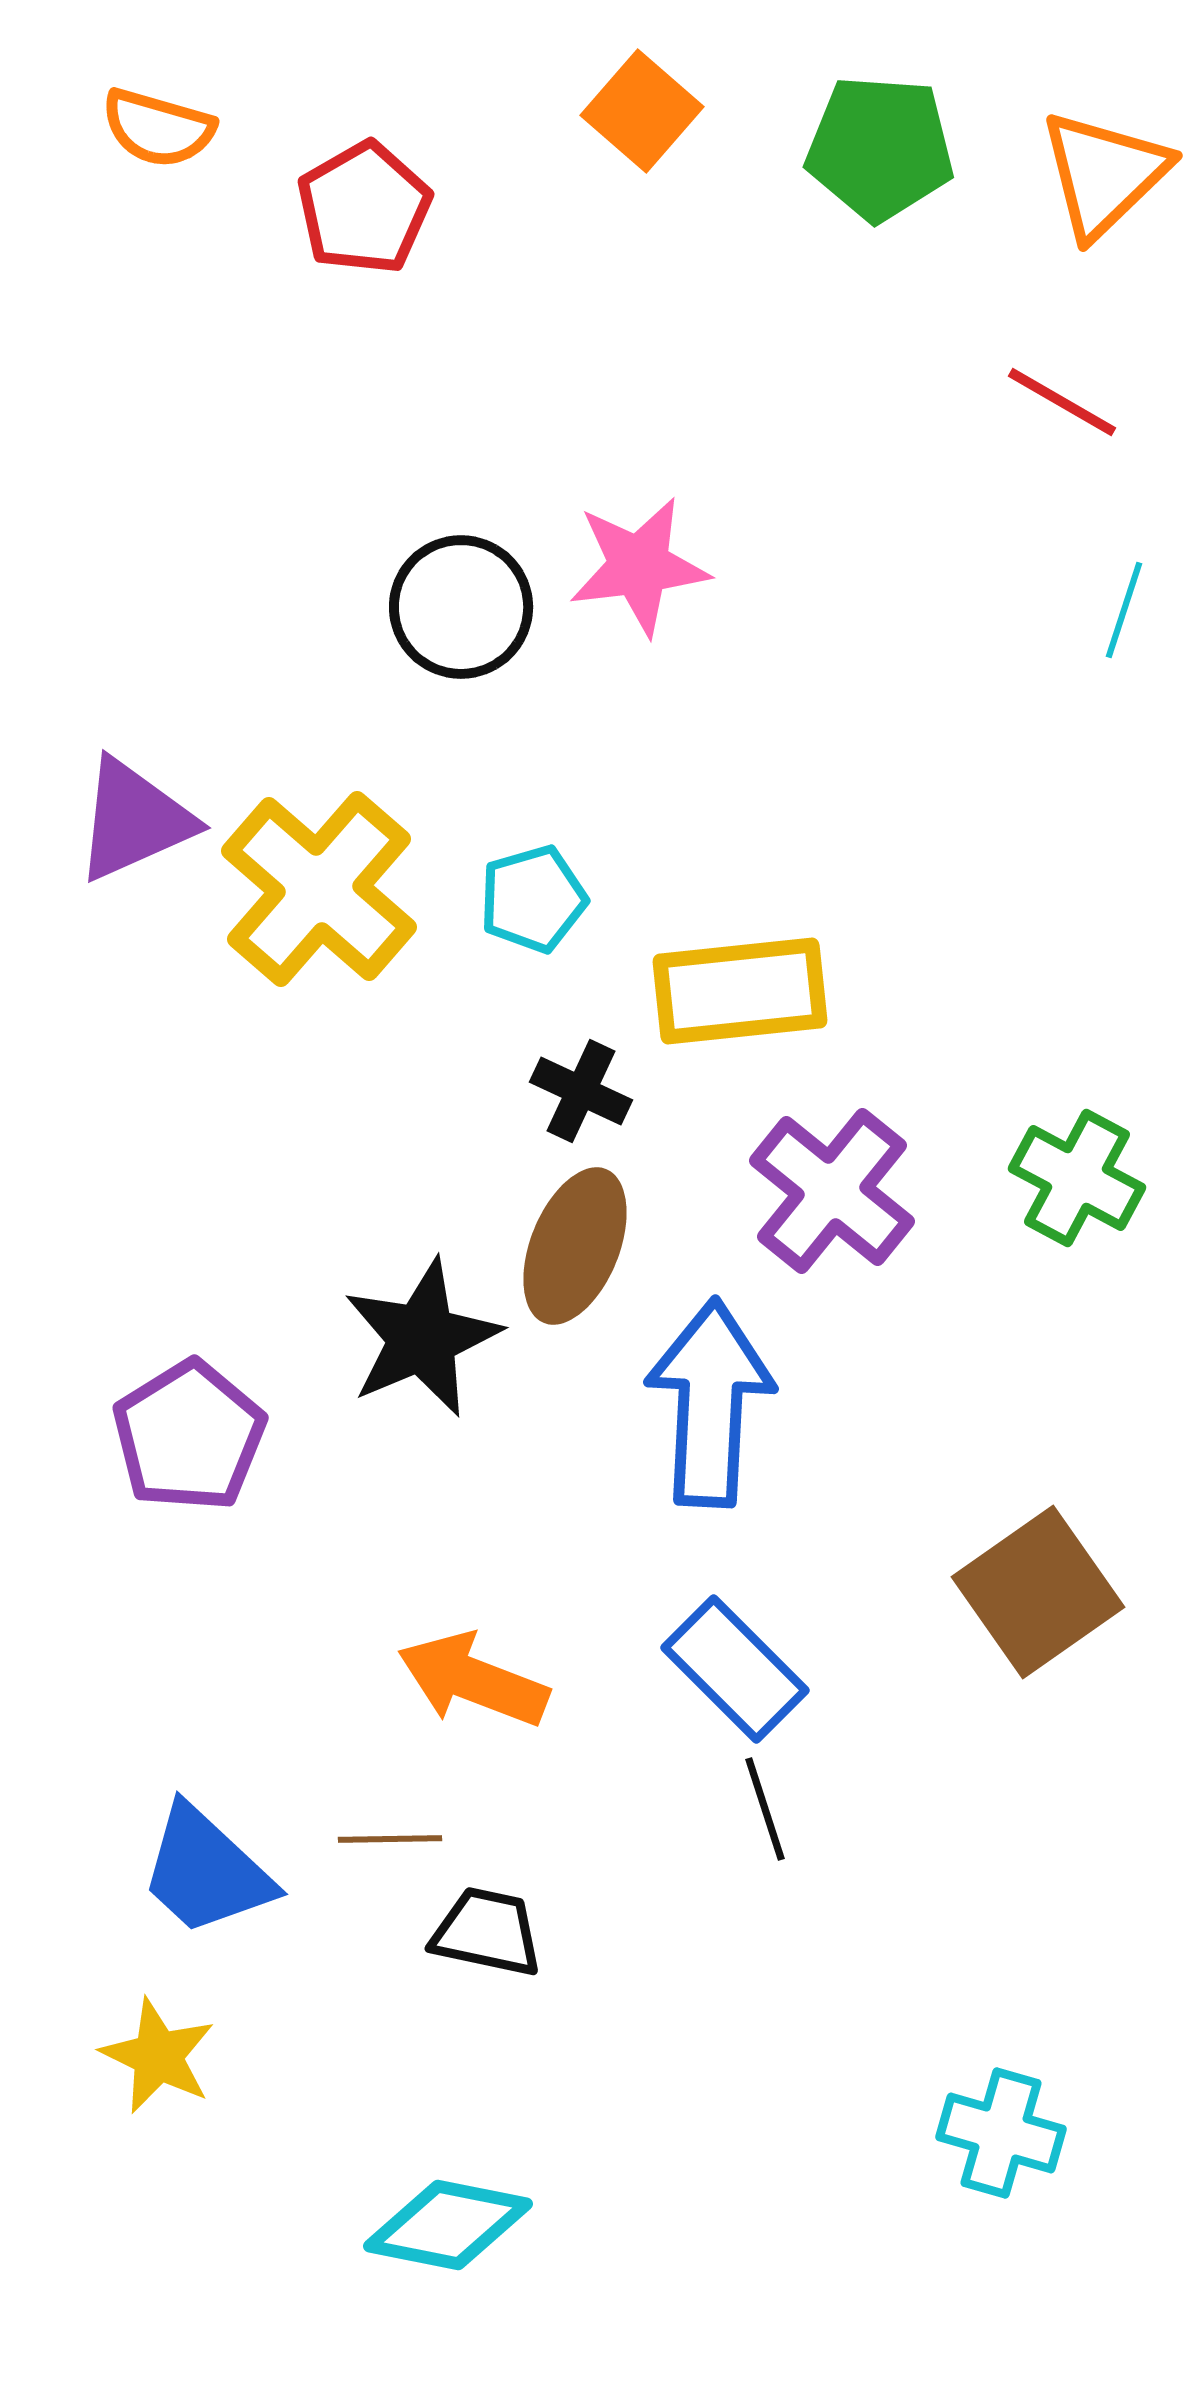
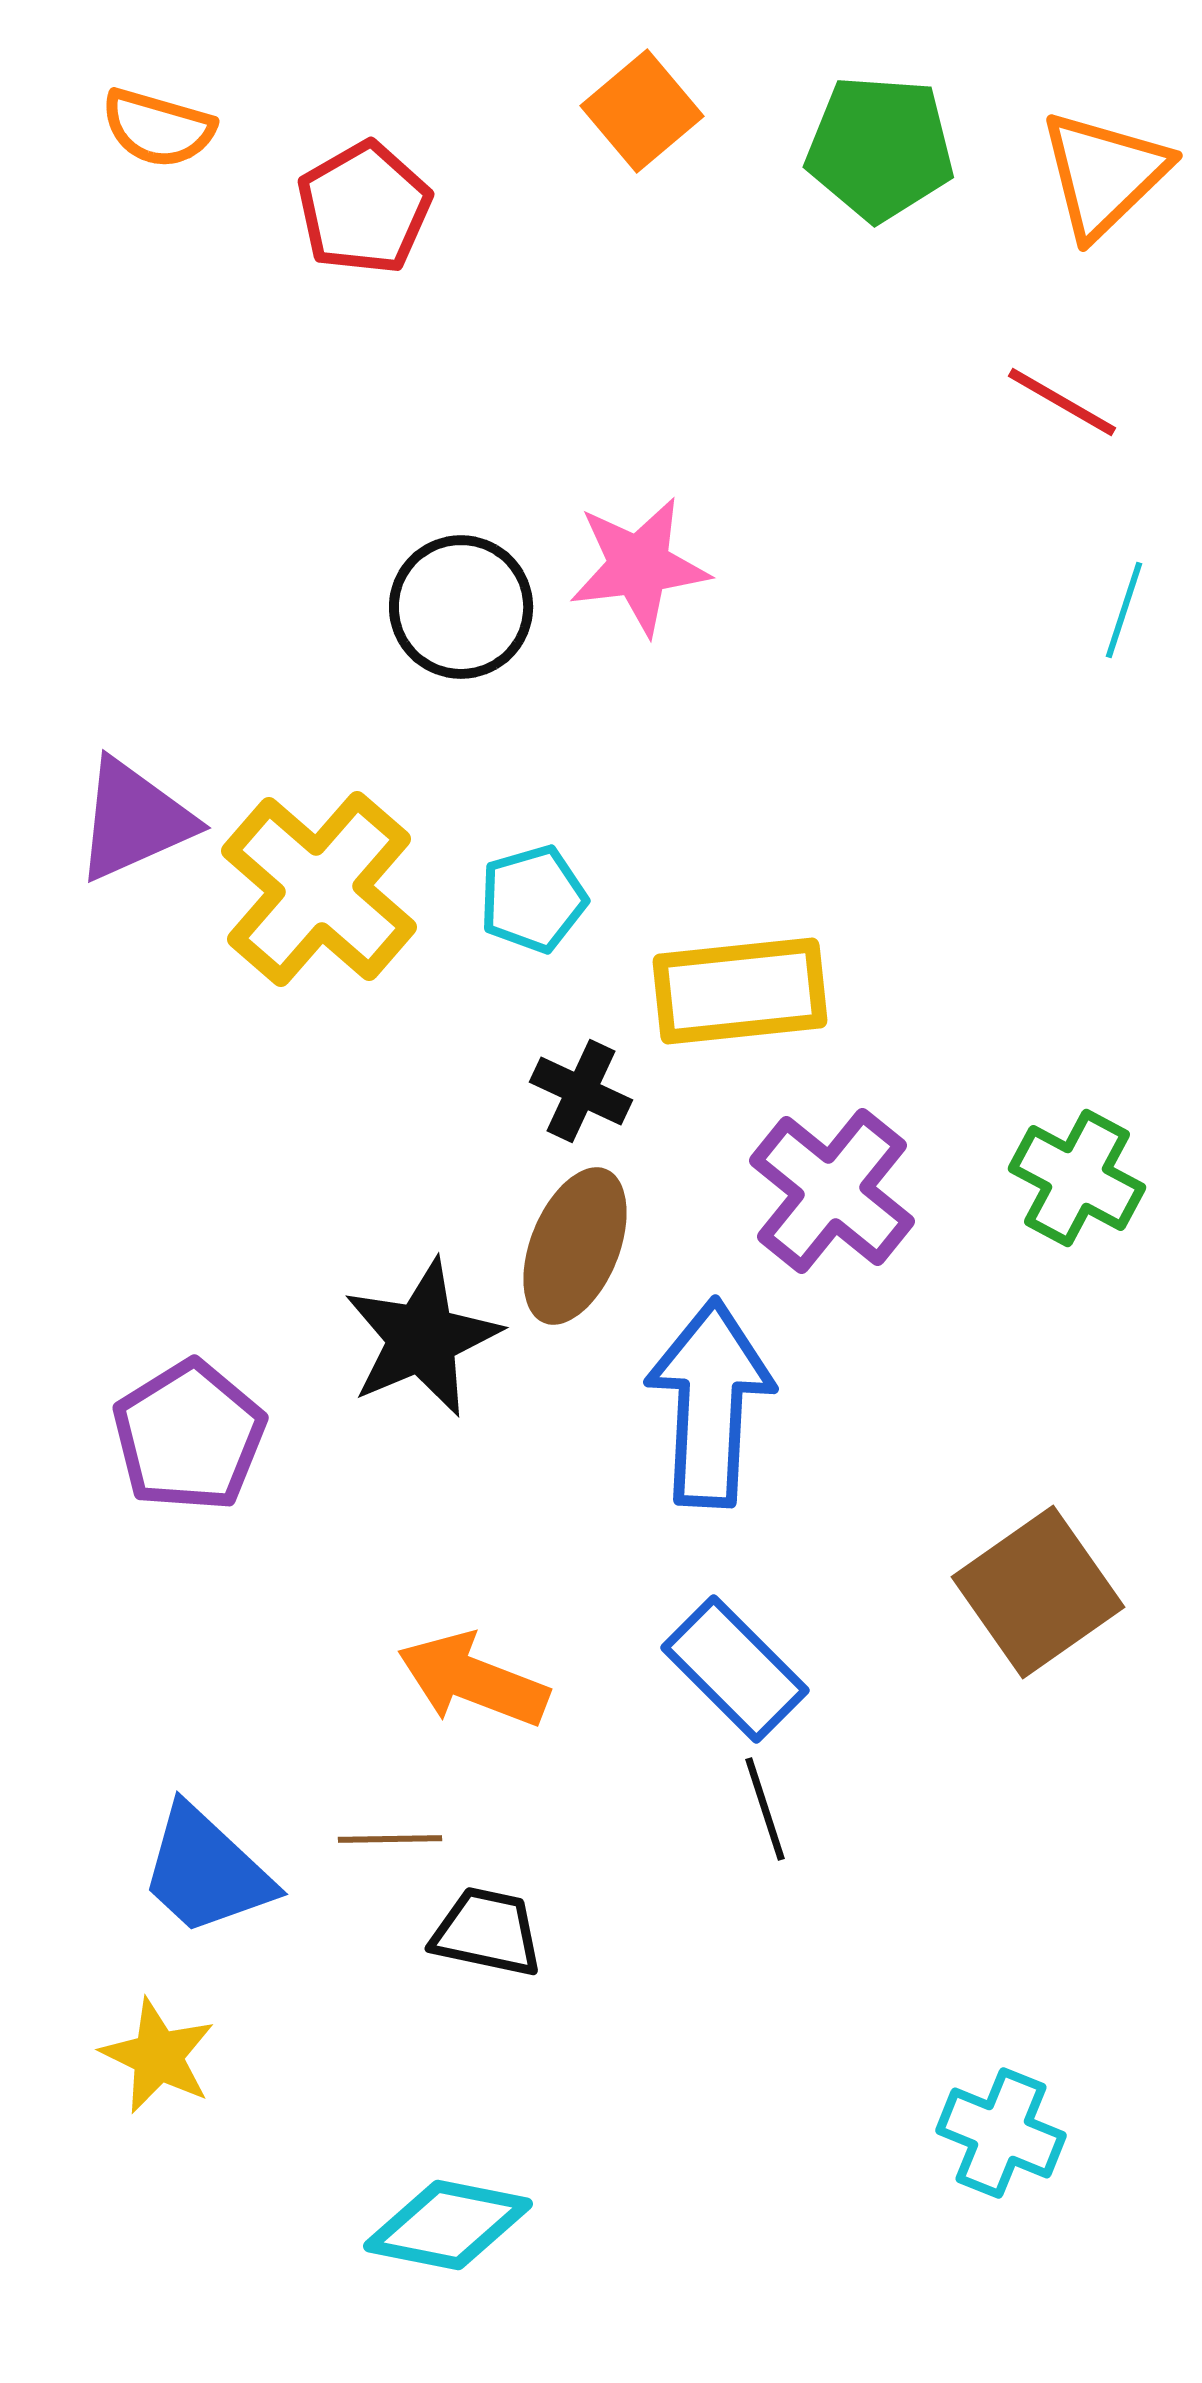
orange square: rotated 9 degrees clockwise
cyan cross: rotated 6 degrees clockwise
